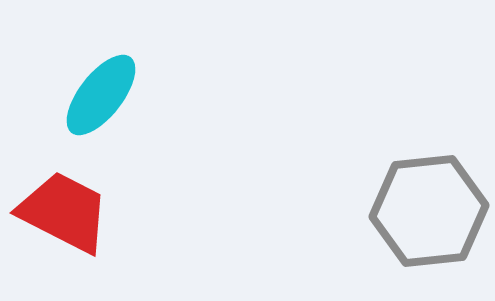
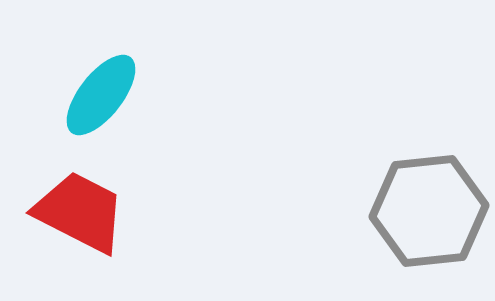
red trapezoid: moved 16 px right
